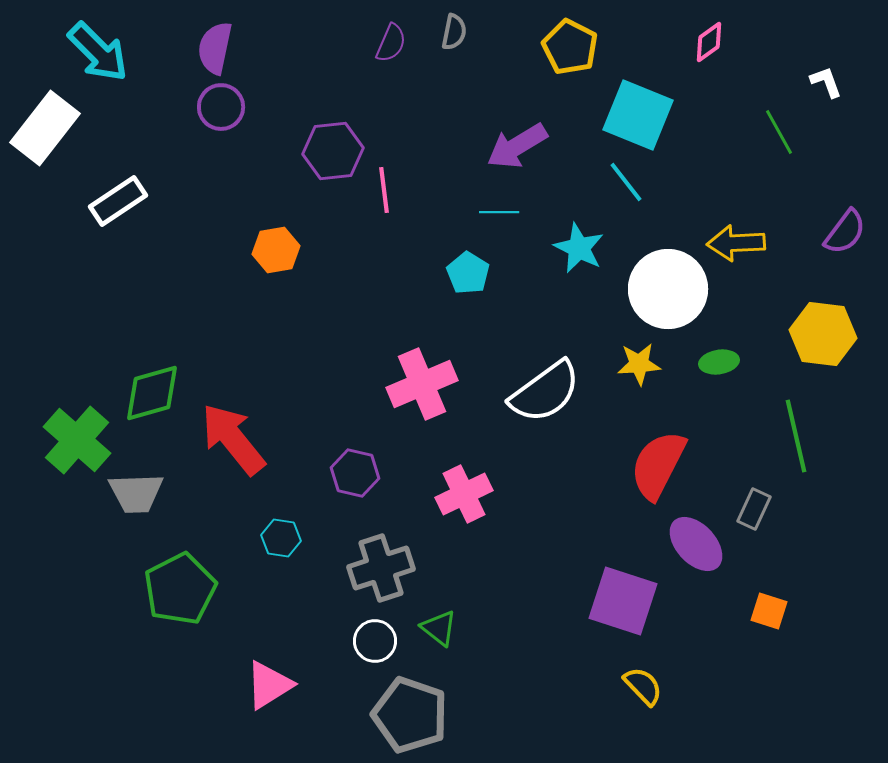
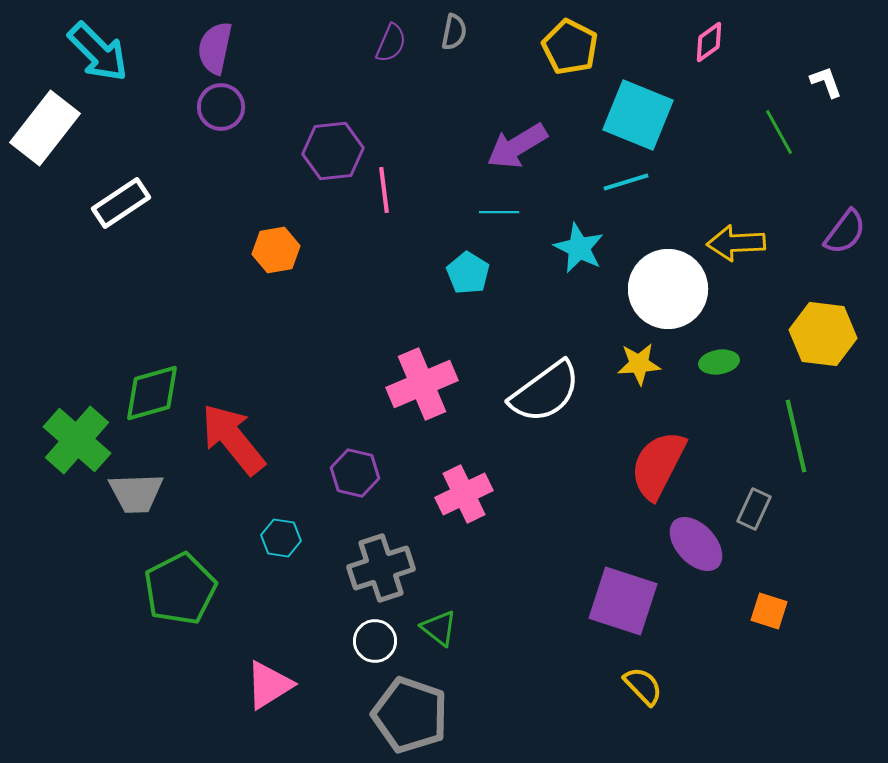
cyan line at (626, 182): rotated 69 degrees counterclockwise
white rectangle at (118, 201): moved 3 px right, 2 px down
